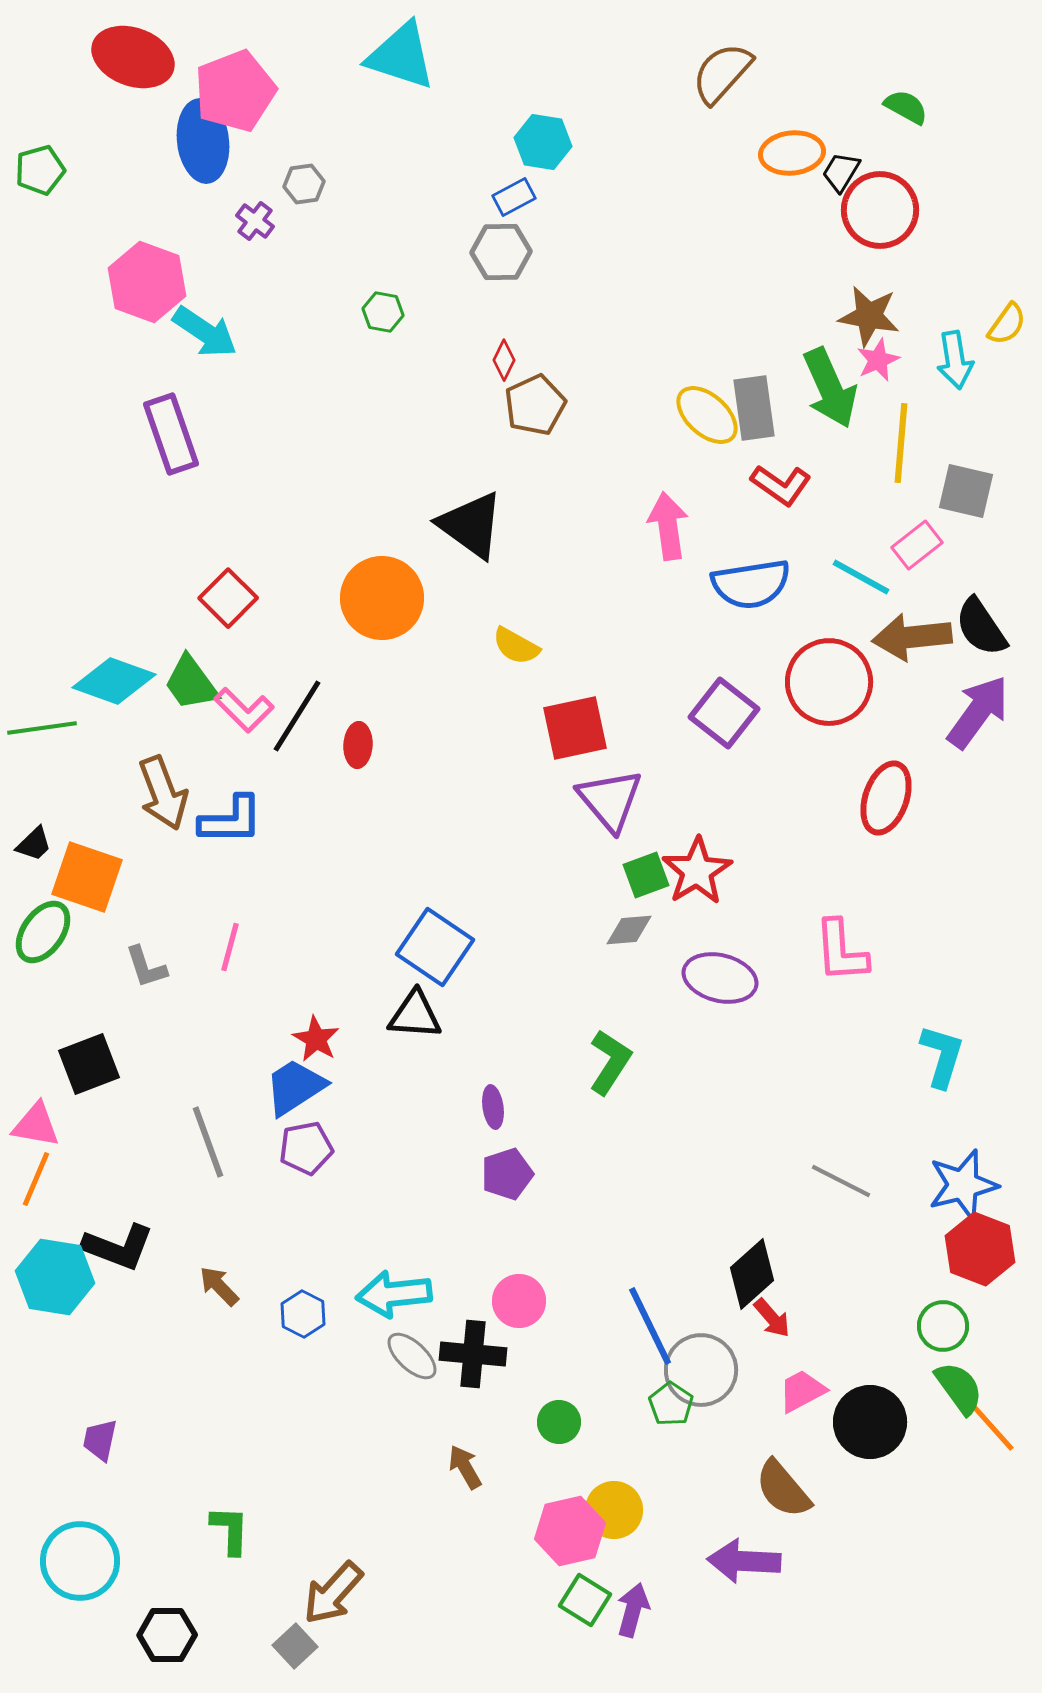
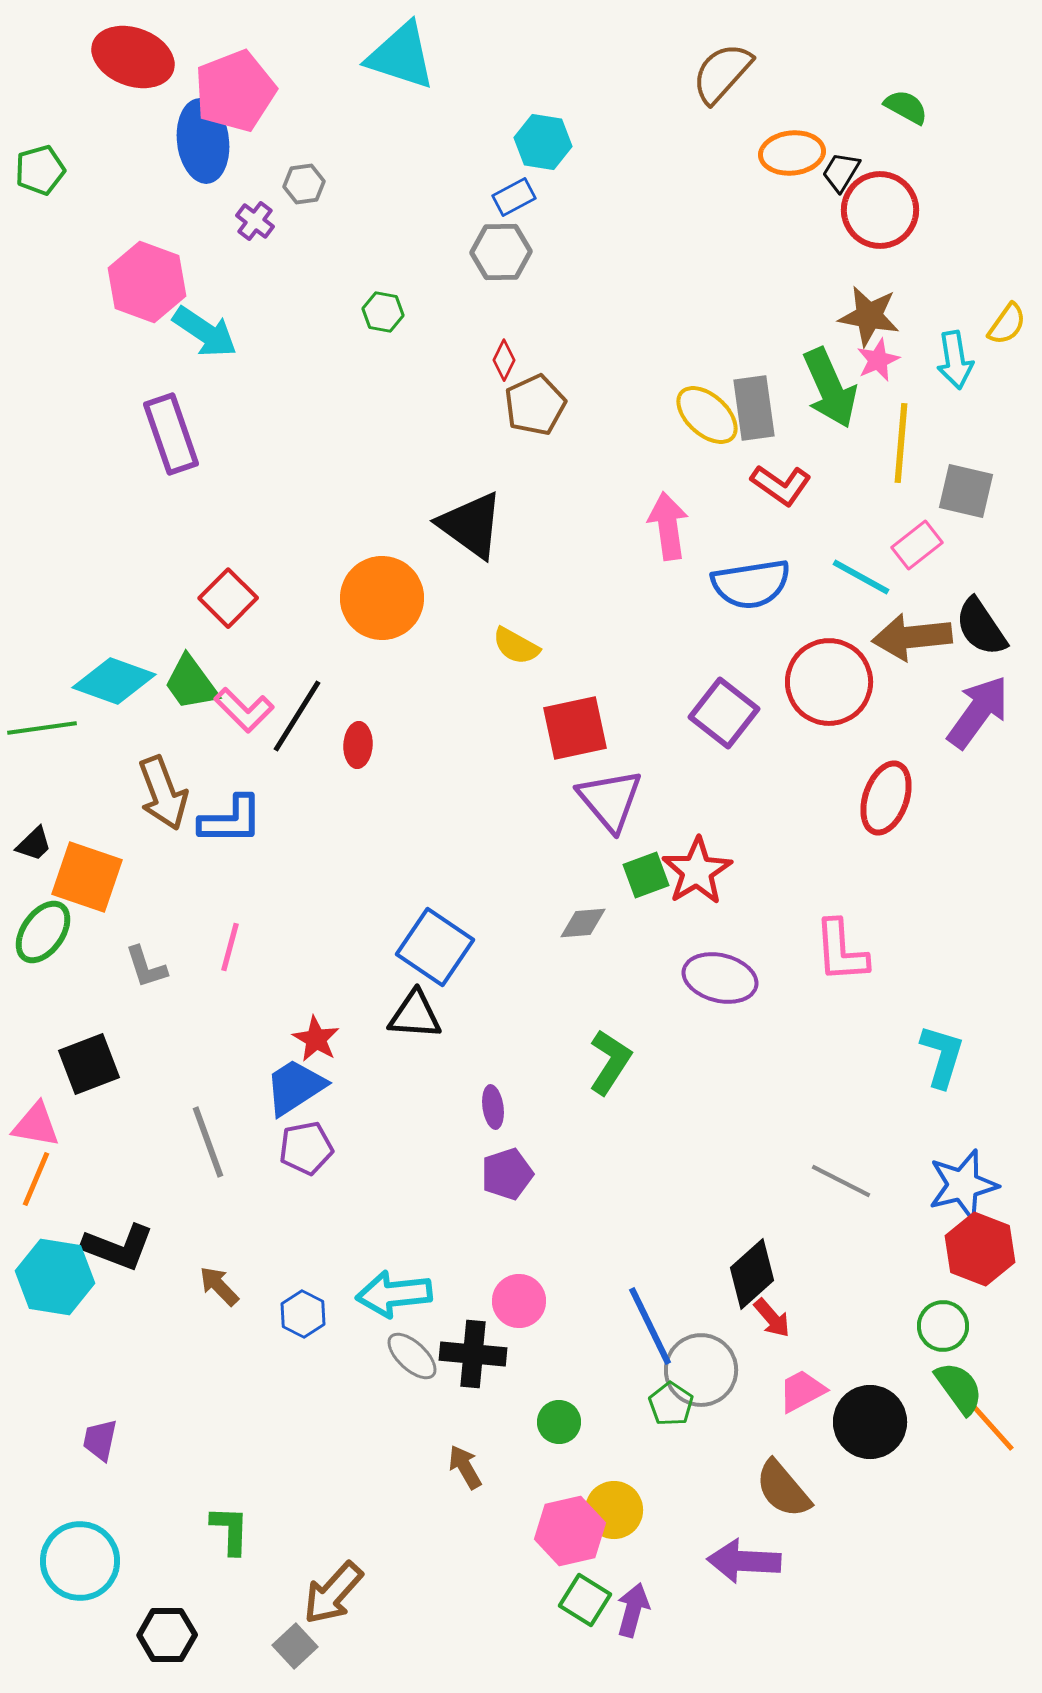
gray diamond at (629, 930): moved 46 px left, 7 px up
